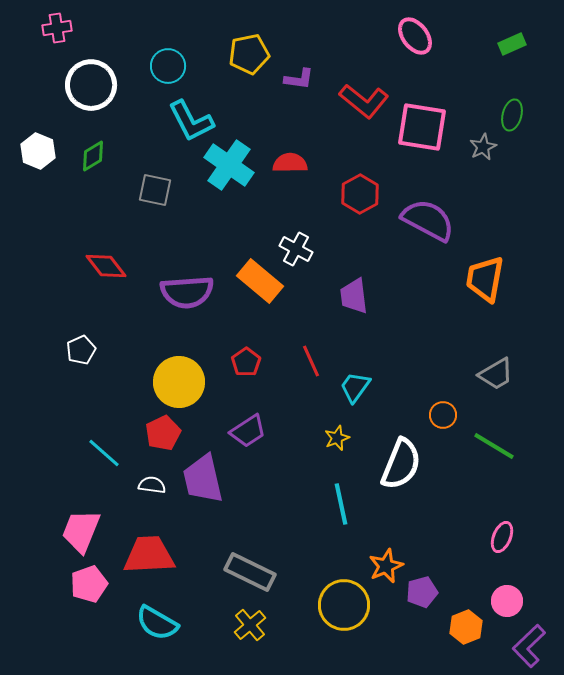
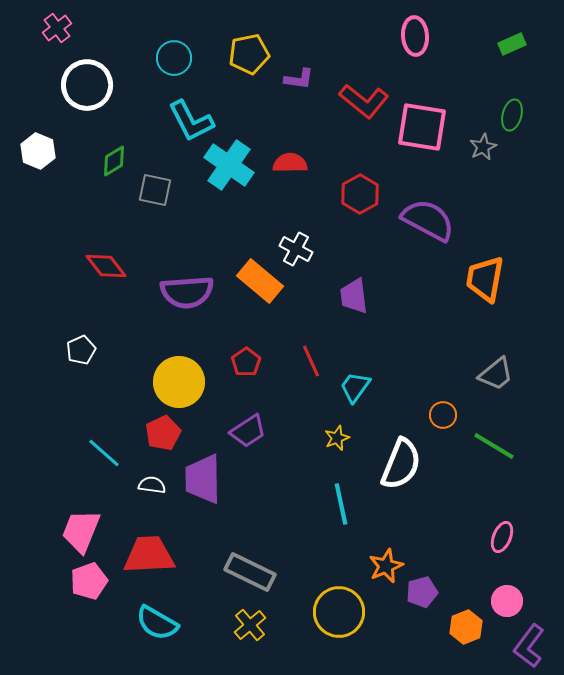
pink cross at (57, 28): rotated 28 degrees counterclockwise
pink ellipse at (415, 36): rotated 33 degrees clockwise
cyan circle at (168, 66): moved 6 px right, 8 px up
white circle at (91, 85): moved 4 px left
green diamond at (93, 156): moved 21 px right, 5 px down
gray trapezoid at (496, 374): rotated 9 degrees counterclockwise
purple trapezoid at (203, 479): rotated 12 degrees clockwise
pink pentagon at (89, 584): moved 3 px up
yellow circle at (344, 605): moved 5 px left, 7 px down
purple L-shape at (529, 646): rotated 9 degrees counterclockwise
